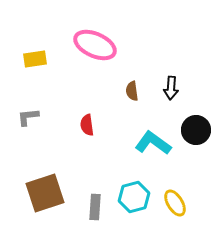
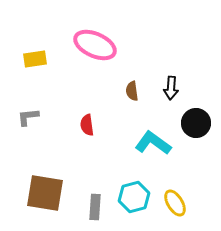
black circle: moved 7 px up
brown square: rotated 27 degrees clockwise
